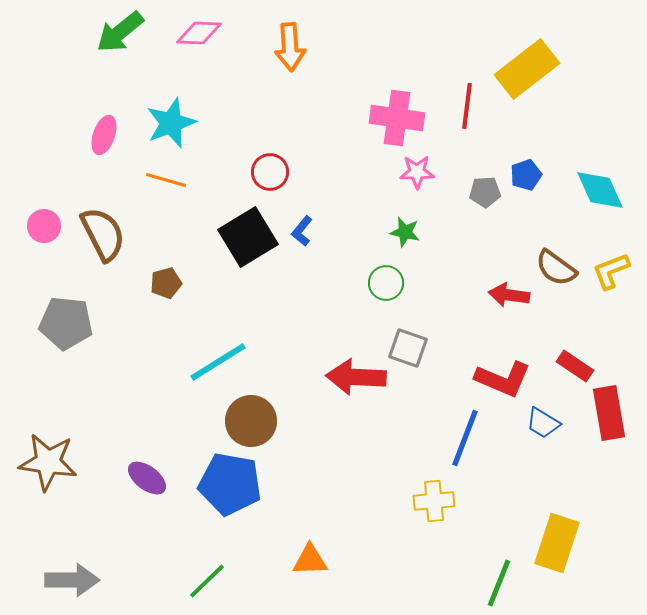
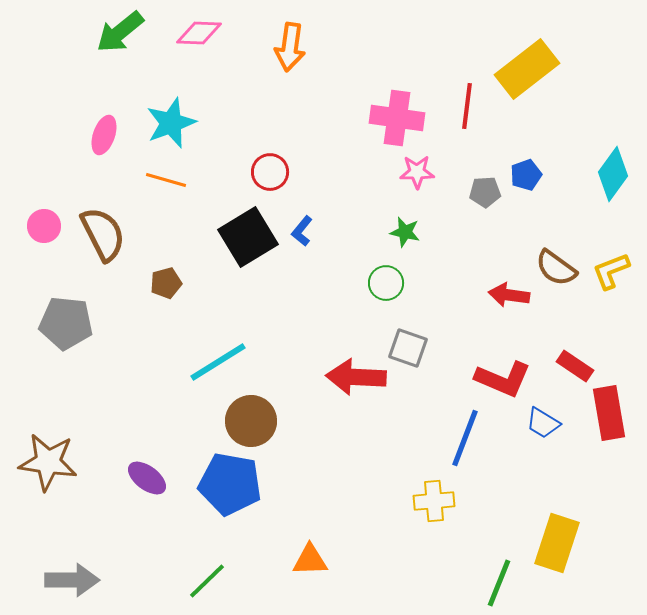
orange arrow at (290, 47): rotated 12 degrees clockwise
cyan diamond at (600, 190): moved 13 px right, 16 px up; rotated 60 degrees clockwise
